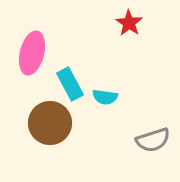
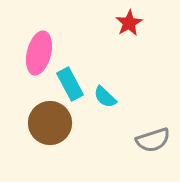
red star: rotated 8 degrees clockwise
pink ellipse: moved 7 px right
cyan semicircle: rotated 35 degrees clockwise
